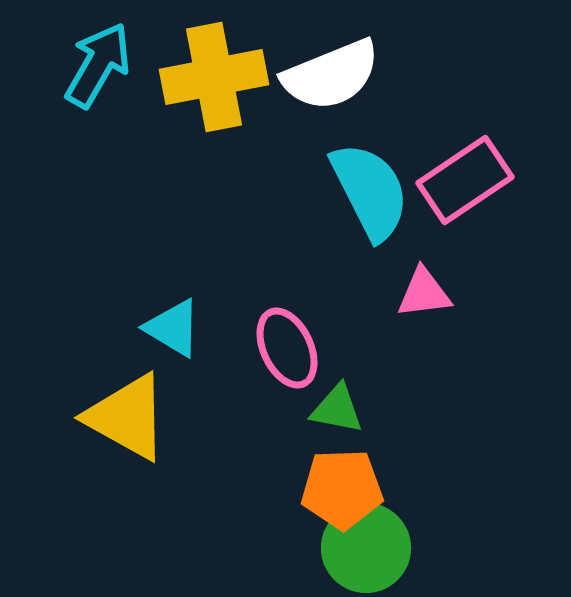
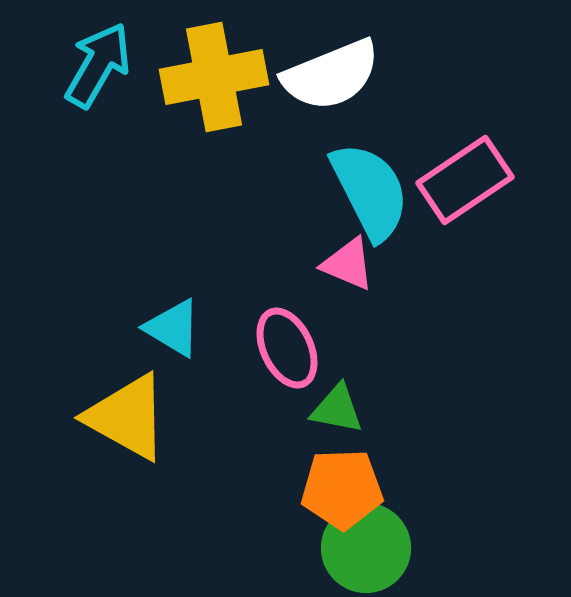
pink triangle: moved 76 px left, 29 px up; rotated 30 degrees clockwise
